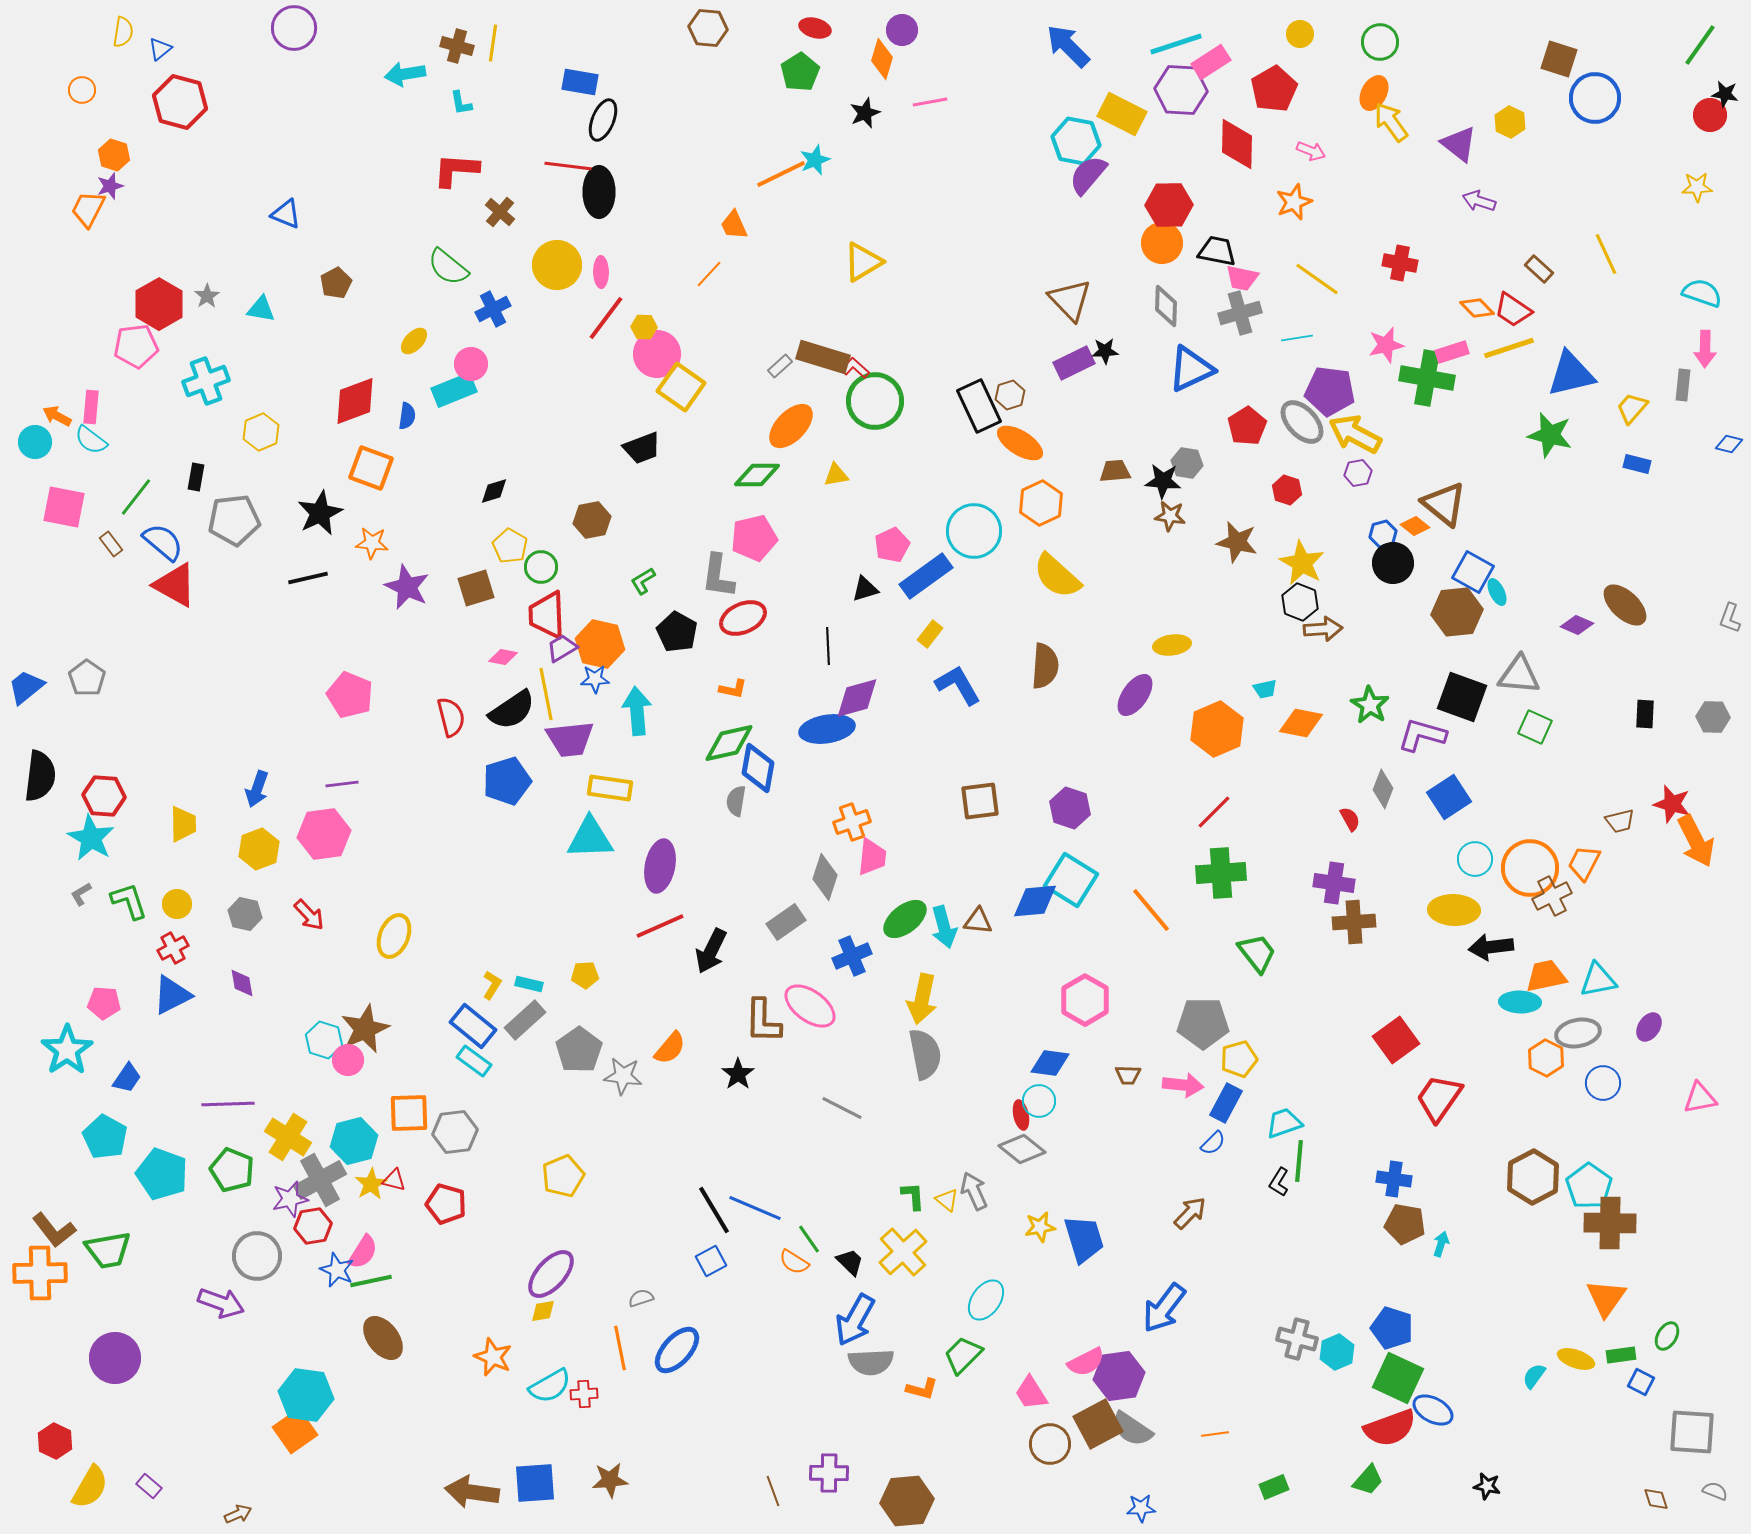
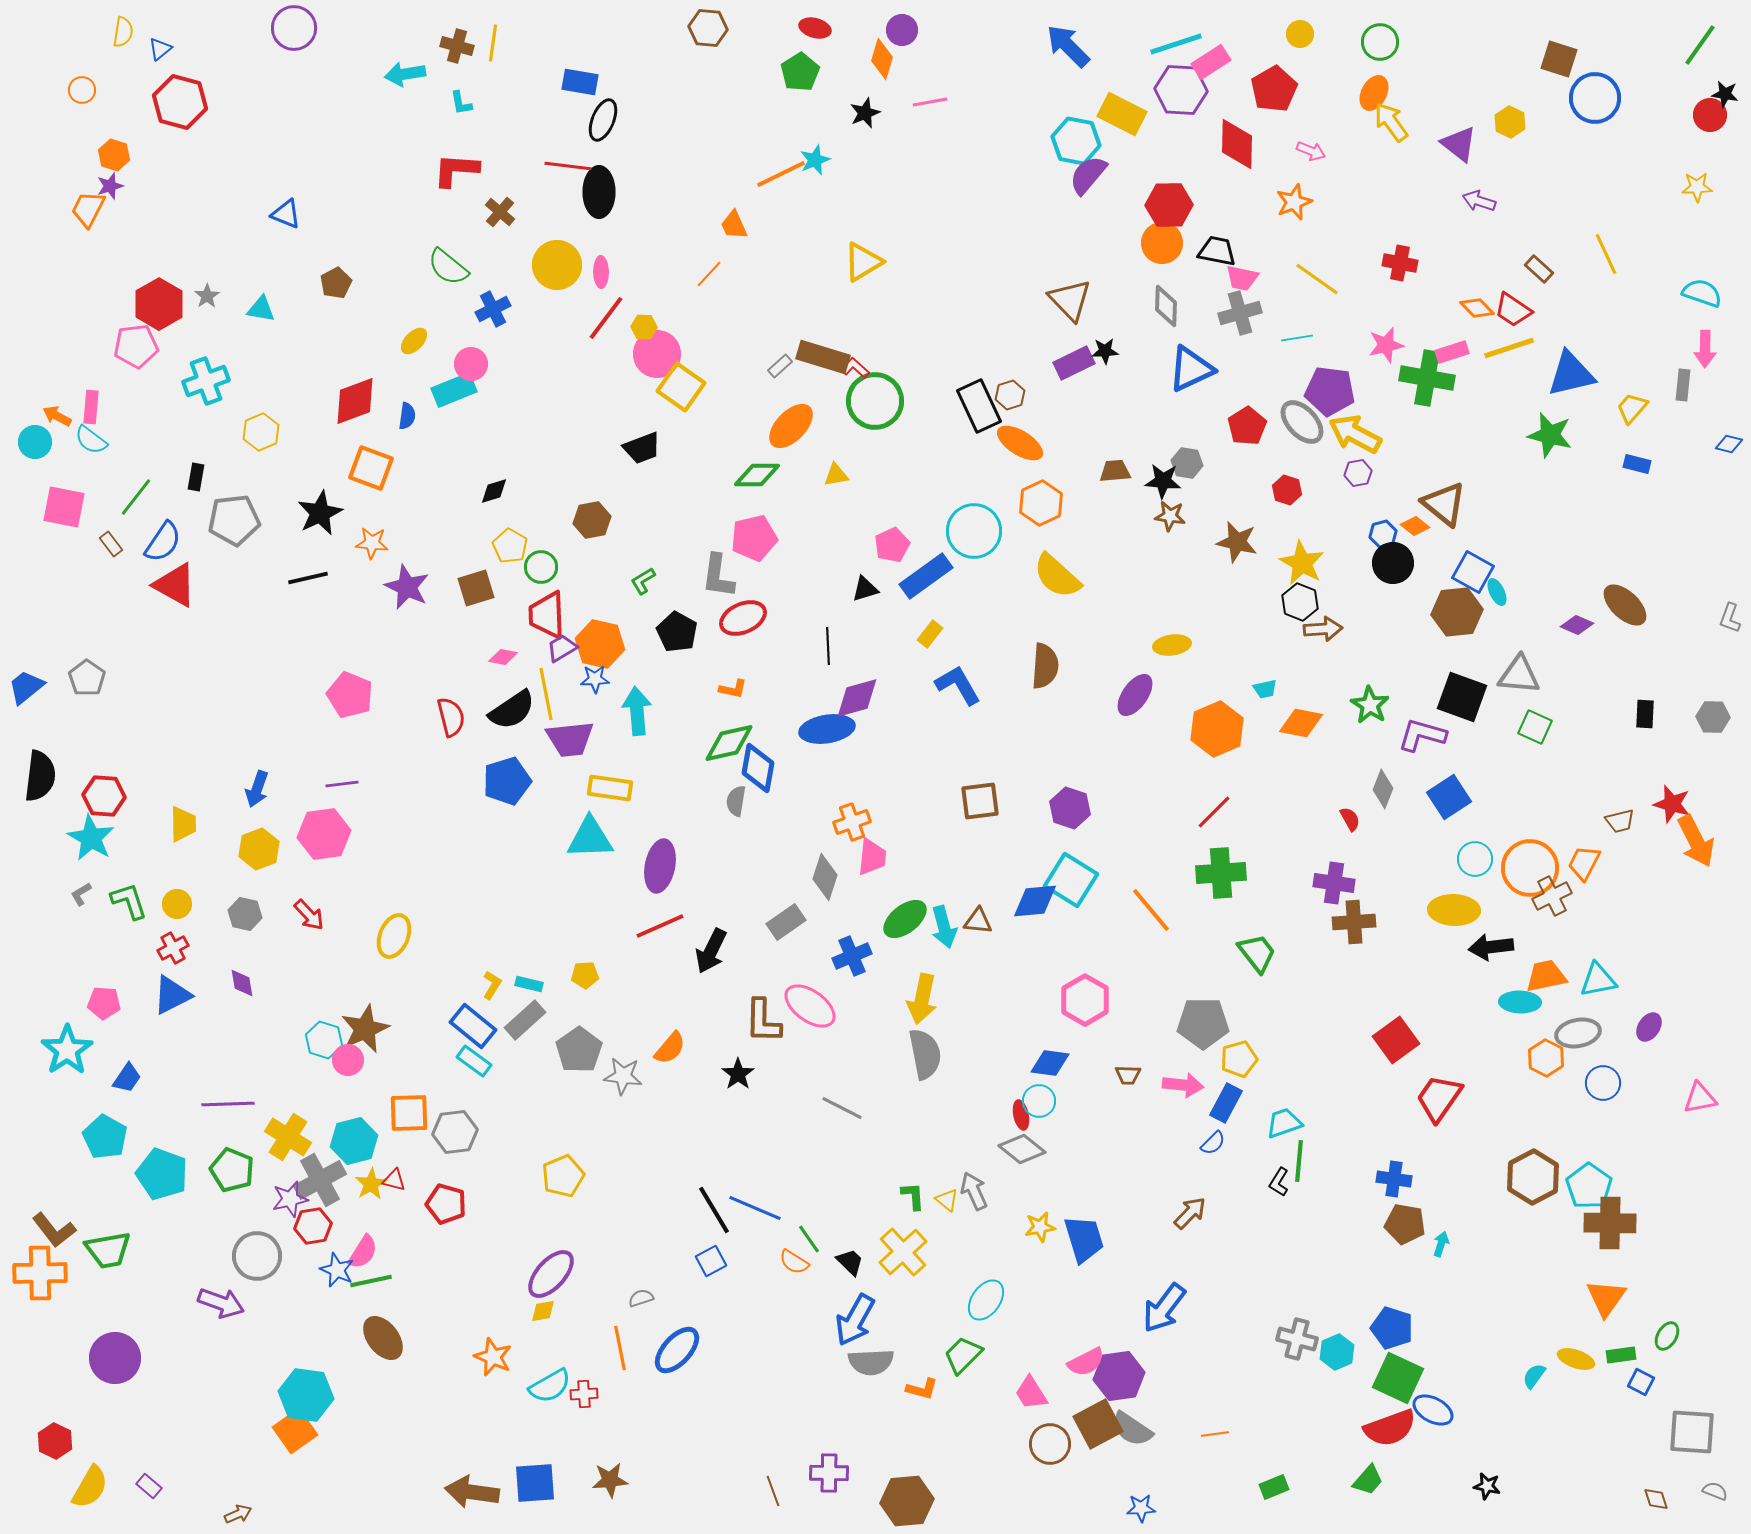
blue semicircle at (163, 542): rotated 84 degrees clockwise
